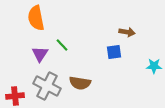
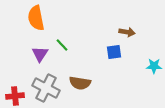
gray cross: moved 1 px left, 2 px down
